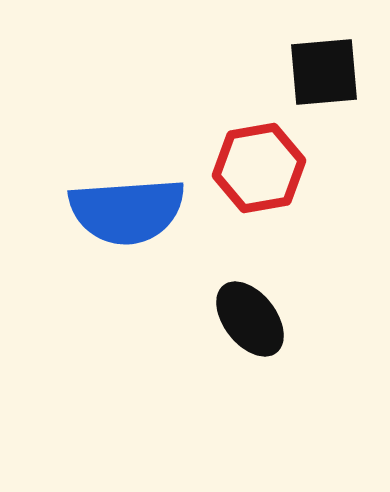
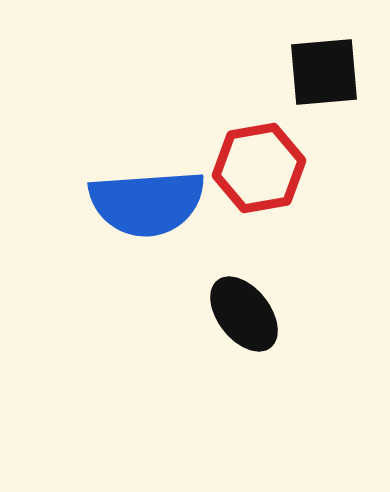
blue semicircle: moved 20 px right, 8 px up
black ellipse: moved 6 px left, 5 px up
